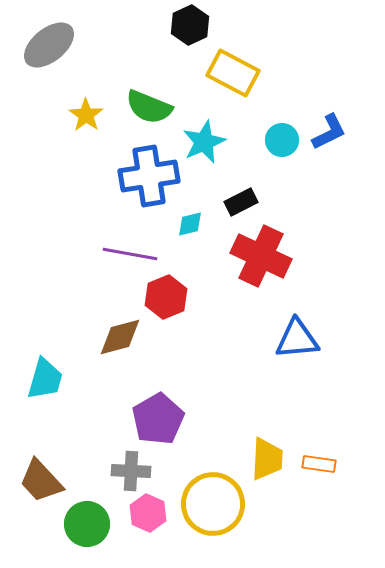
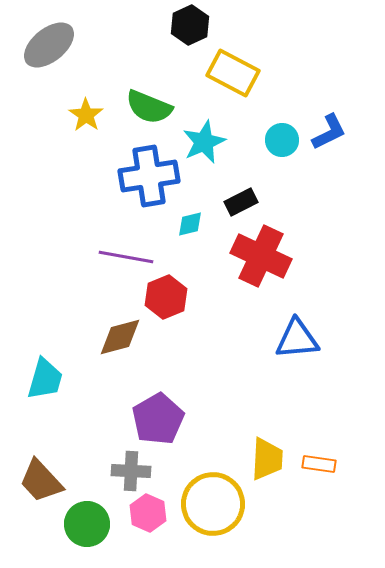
purple line: moved 4 px left, 3 px down
